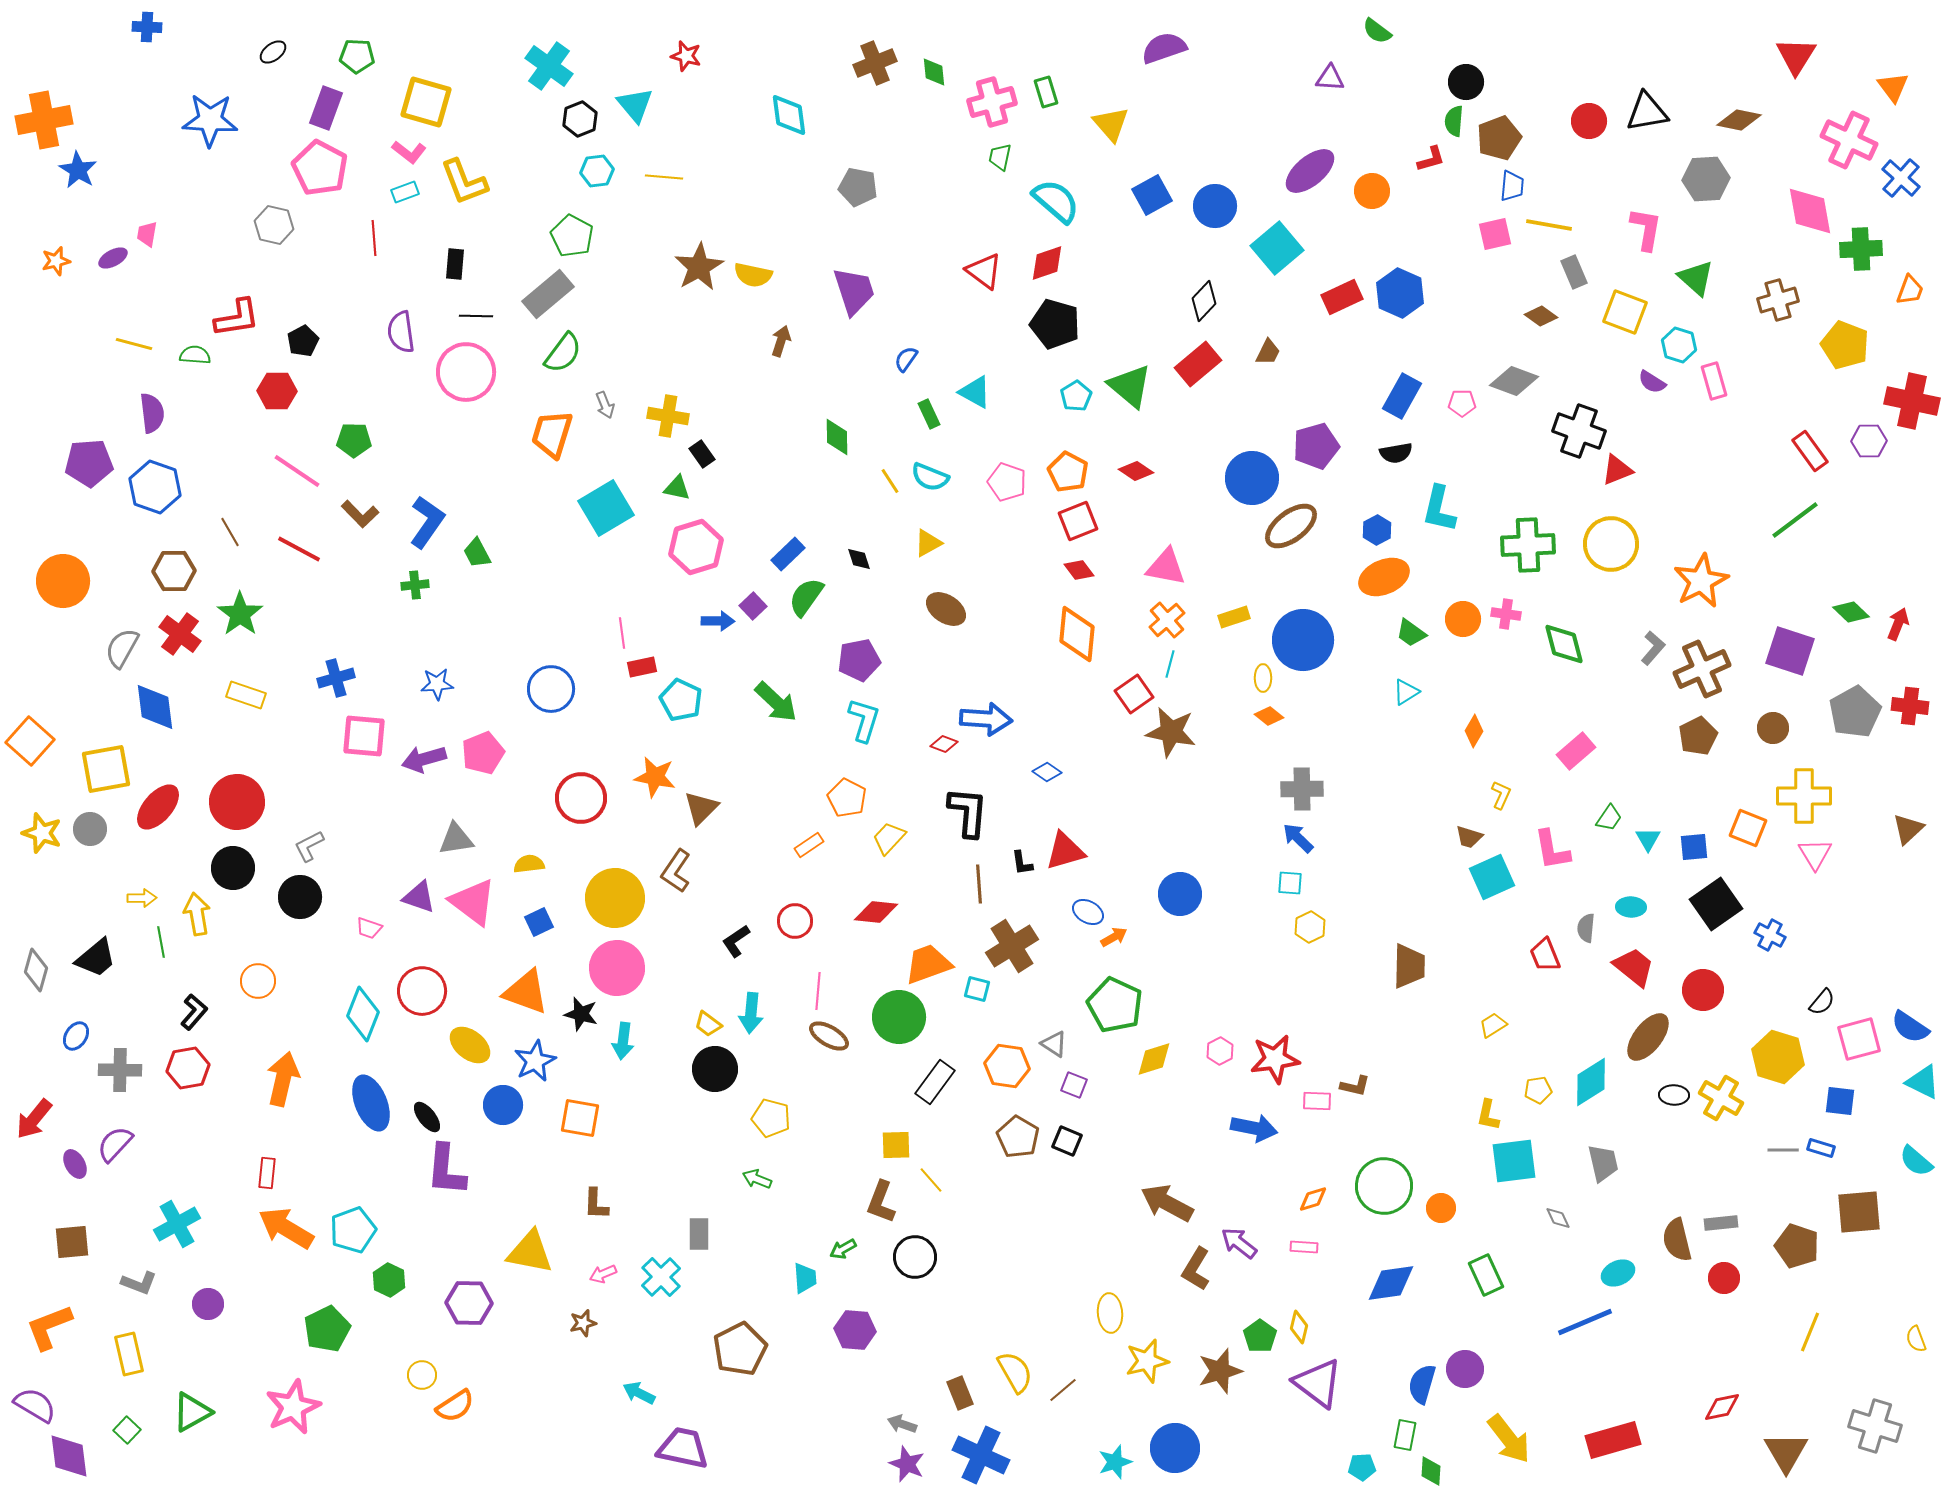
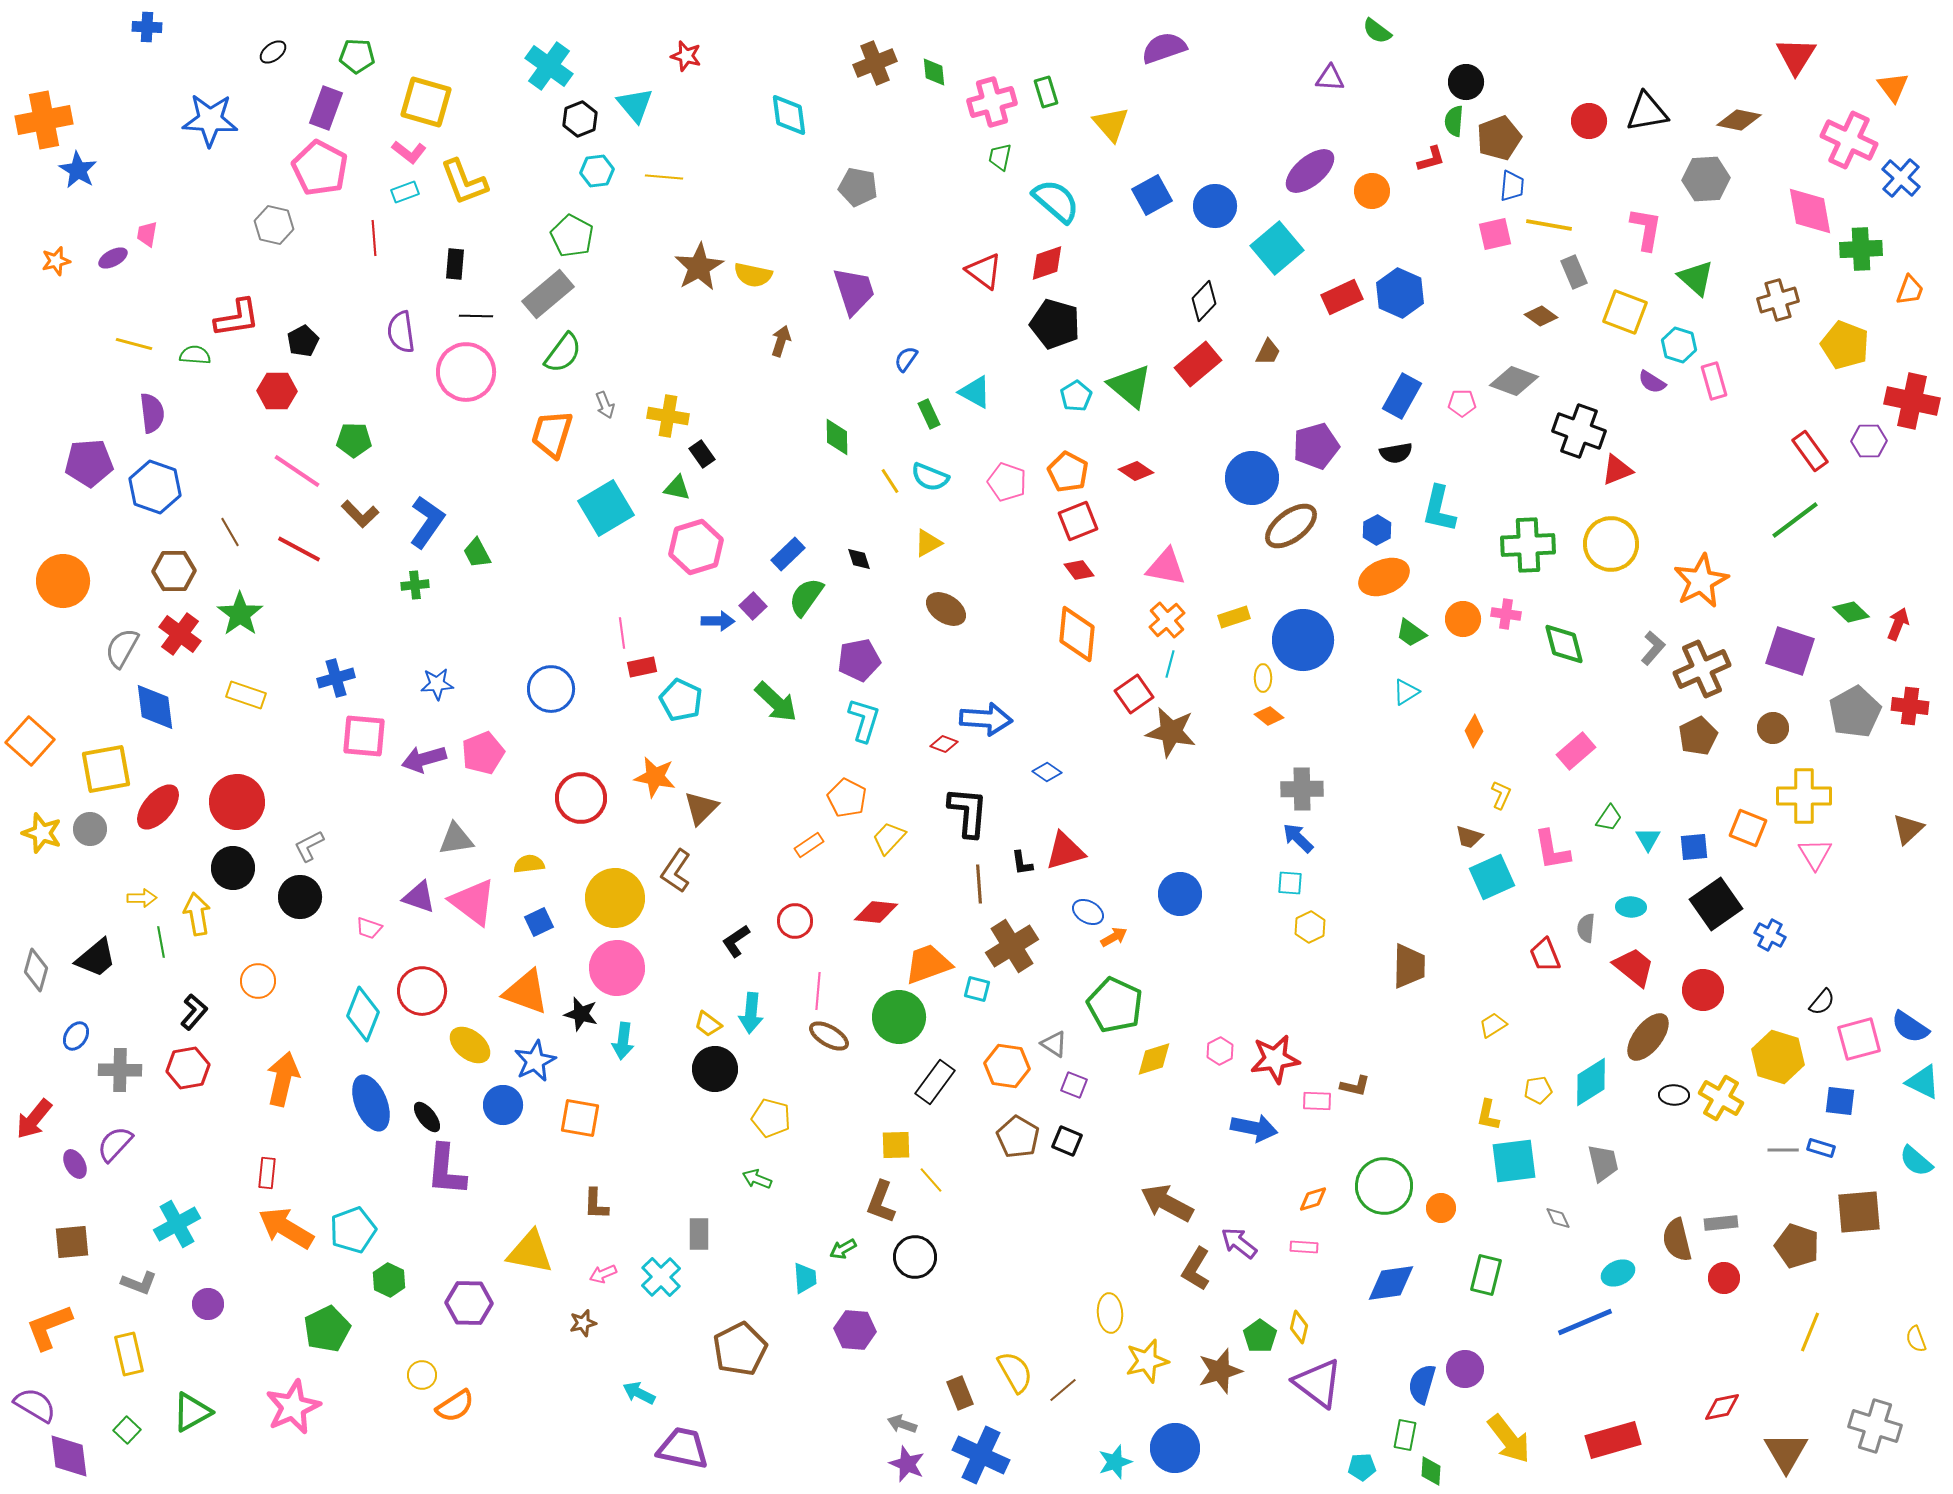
green rectangle at (1486, 1275): rotated 39 degrees clockwise
